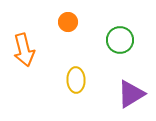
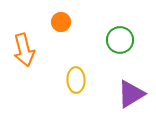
orange circle: moved 7 px left
